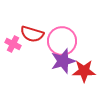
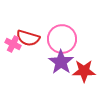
red semicircle: moved 4 px left, 4 px down
pink circle: moved 2 px up
purple star: moved 2 px left, 1 px down; rotated 20 degrees counterclockwise
